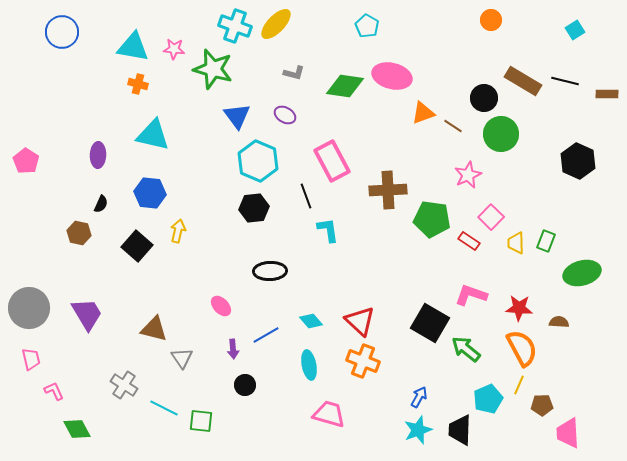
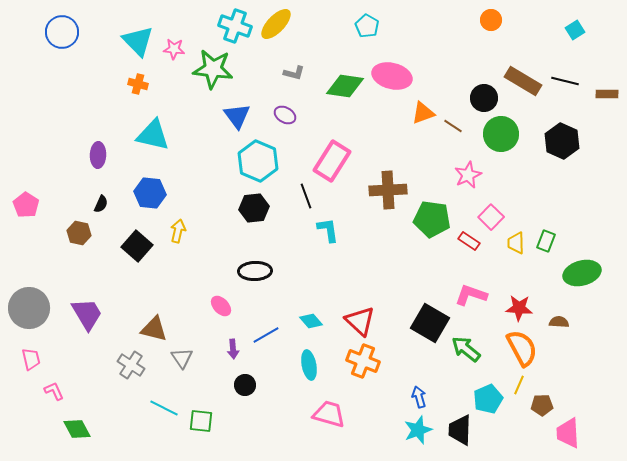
cyan triangle at (133, 47): moved 5 px right, 6 px up; rotated 36 degrees clockwise
green star at (213, 69): rotated 9 degrees counterclockwise
pink pentagon at (26, 161): moved 44 px down
pink rectangle at (332, 161): rotated 60 degrees clockwise
black hexagon at (578, 161): moved 16 px left, 20 px up
black ellipse at (270, 271): moved 15 px left
gray cross at (124, 385): moved 7 px right, 20 px up
blue arrow at (419, 397): rotated 45 degrees counterclockwise
